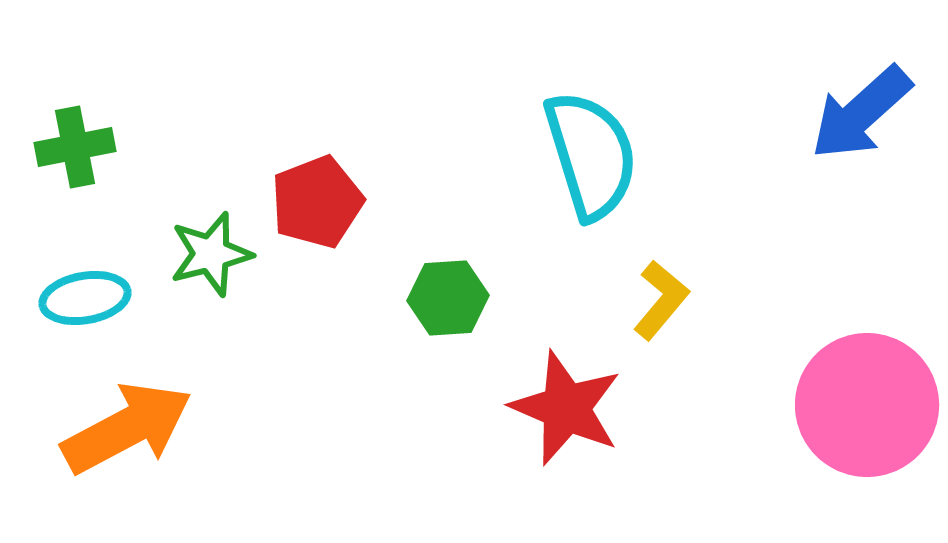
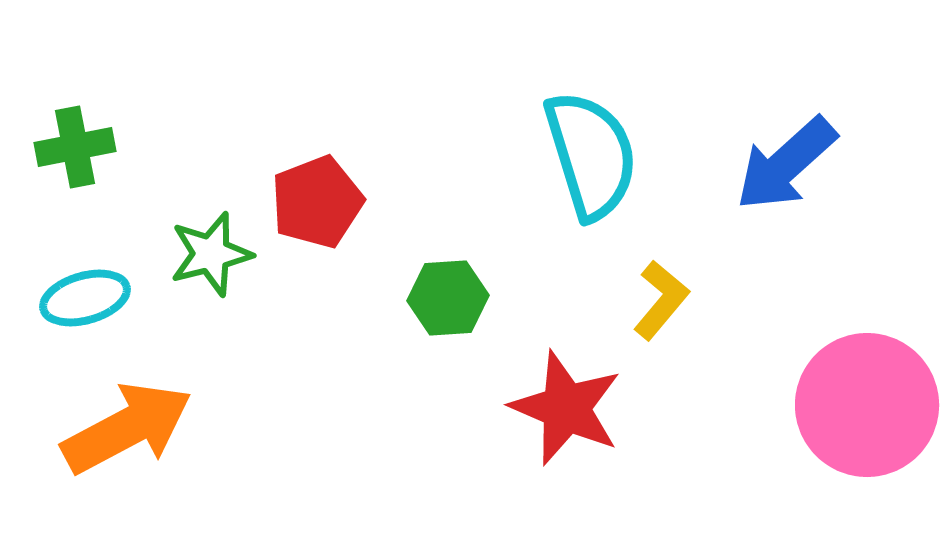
blue arrow: moved 75 px left, 51 px down
cyan ellipse: rotated 6 degrees counterclockwise
